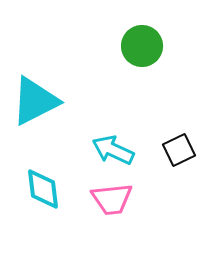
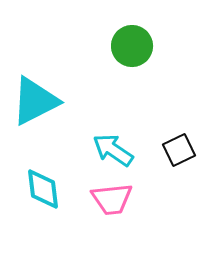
green circle: moved 10 px left
cyan arrow: rotated 9 degrees clockwise
